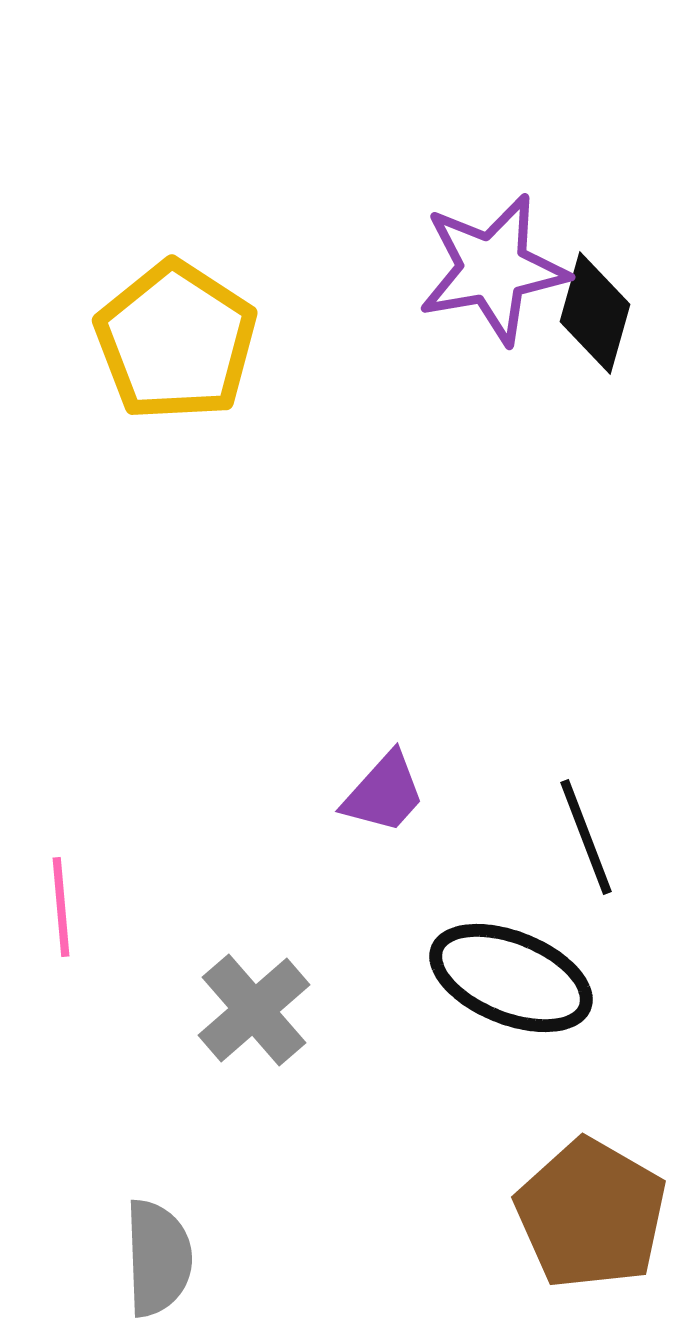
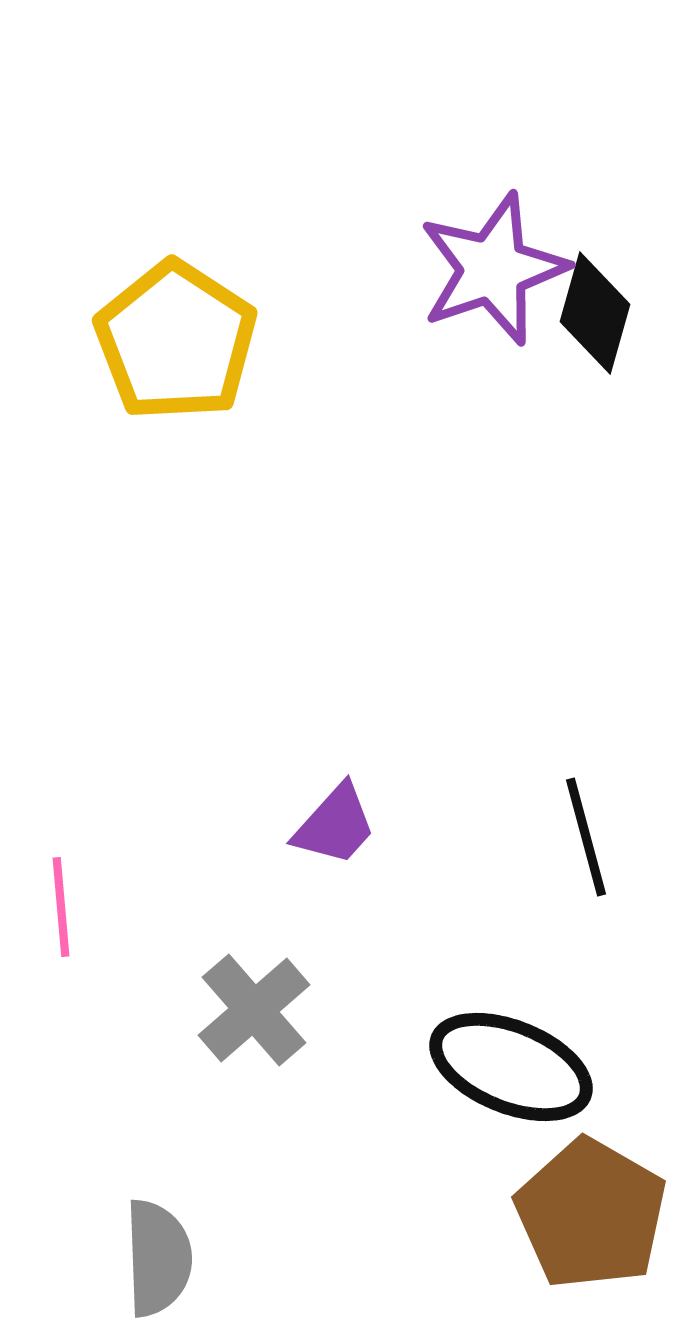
purple star: rotated 9 degrees counterclockwise
purple trapezoid: moved 49 px left, 32 px down
black line: rotated 6 degrees clockwise
black ellipse: moved 89 px down
